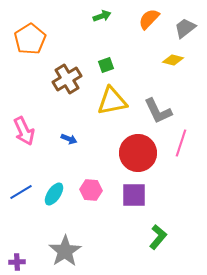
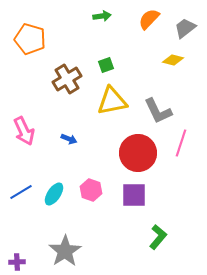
green arrow: rotated 12 degrees clockwise
orange pentagon: rotated 24 degrees counterclockwise
pink hexagon: rotated 15 degrees clockwise
